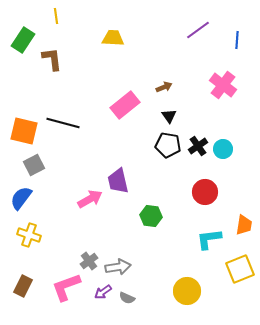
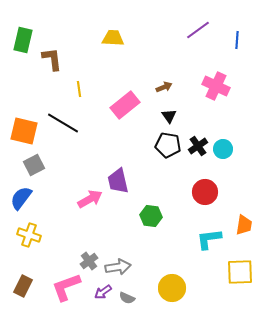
yellow line: moved 23 px right, 73 px down
green rectangle: rotated 20 degrees counterclockwise
pink cross: moved 7 px left, 1 px down; rotated 12 degrees counterclockwise
black line: rotated 16 degrees clockwise
yellow square: moved 3 px down; rotated 20 degrees clockwise
yellow circle: moved 15 px left, 3 px up
